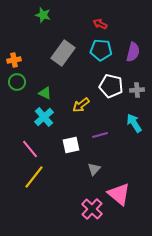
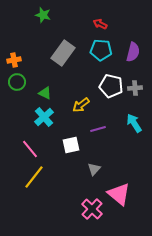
gray cross: moved 2 px left, 2 px up
purple line: moved 2 px left, 6 px up
